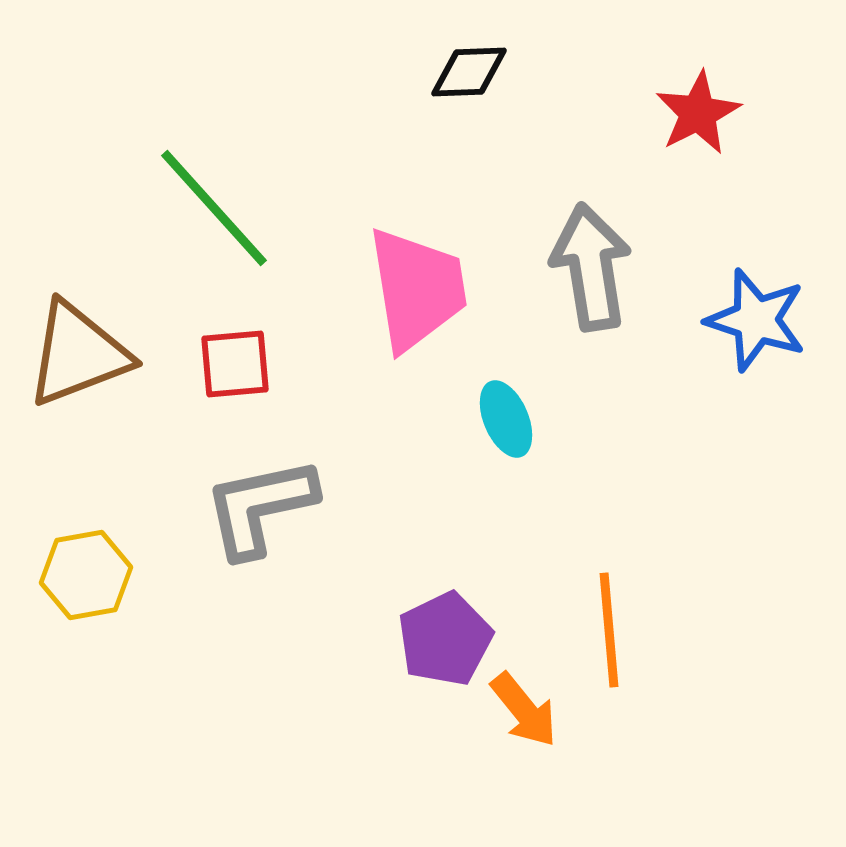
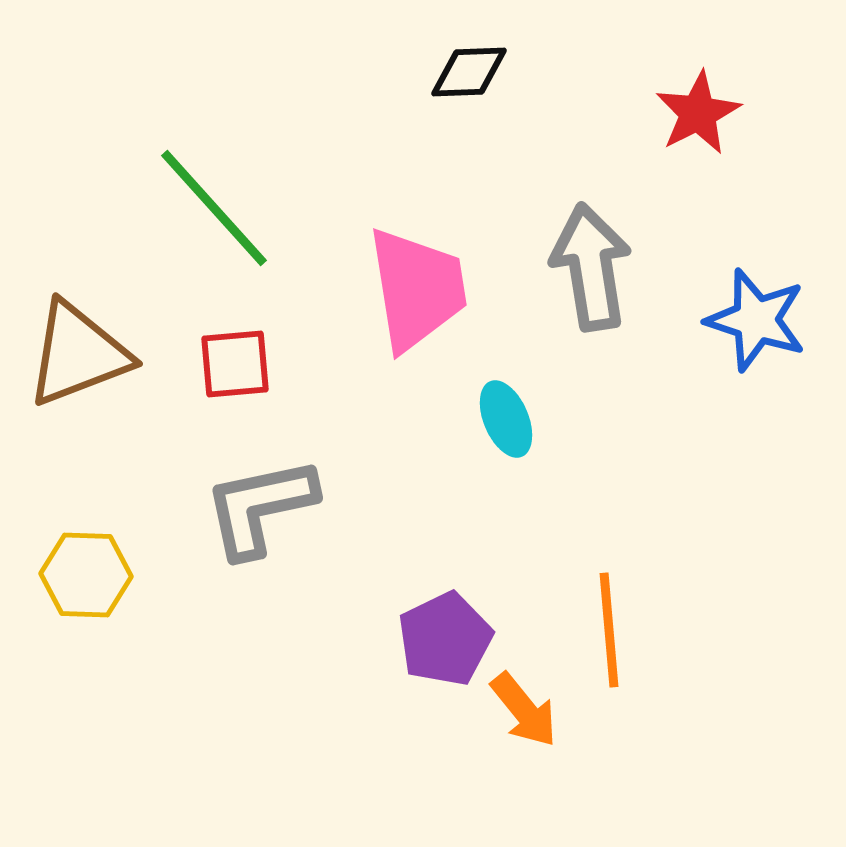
yellow hexagon: rotated 12 degrees clockwise
